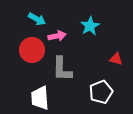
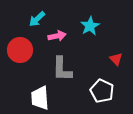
cyan arrow: rotated 108 degrees clockwise
red circle: moved 12 px left
red triangle: rotated 32 degrees clockwise
white pentagon: moved 1 px right, 1 px up; rotated 25 degrees counterclockwise
